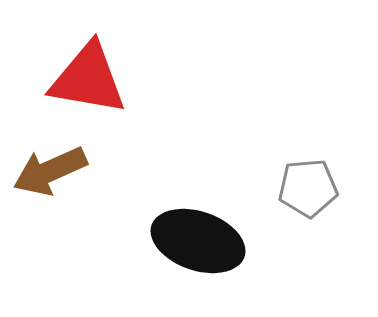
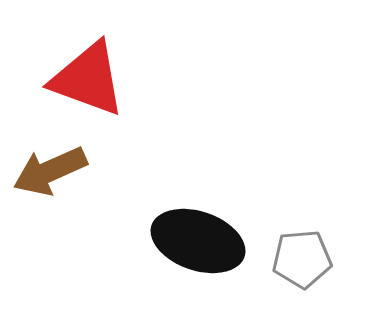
red triangle: rotated 10 degrees clockwise
gray pentagon: moved 6 px left, 71 px down
